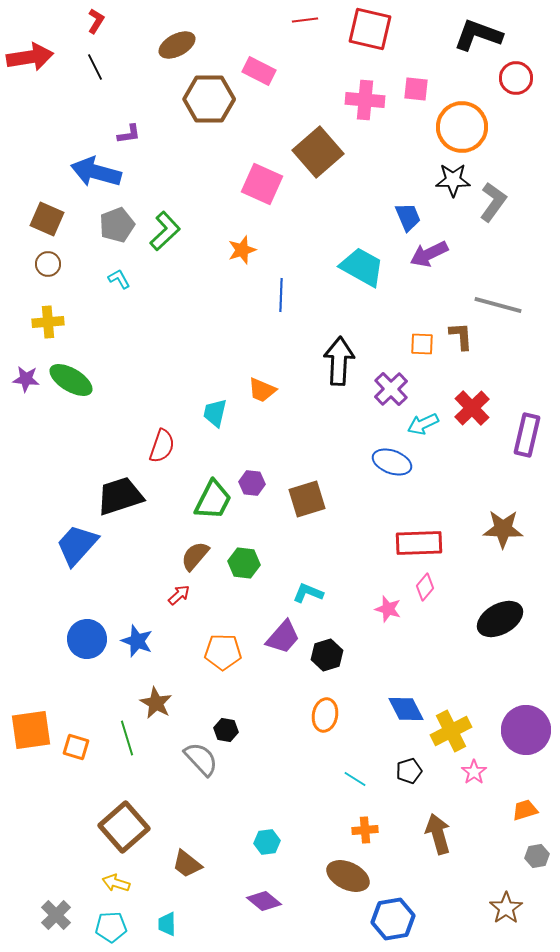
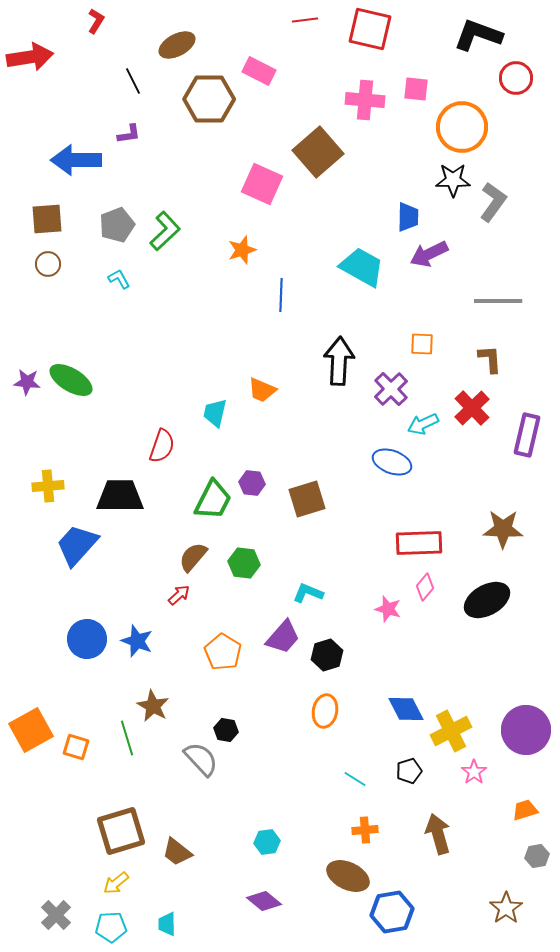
black line at (95, 67): moved 38 px right, 14 px down
blue arrow at (96, 172): moved 20 px left, 12 px up; rotated 15 degrees counterclockwise
blue trapezoid at (408, 217): rotated 24 degrees clockwise
brown square at (47, 219): rotated 28 degrees counterclockwise
gray line at (498, 305): moved 4 px up; rotated 15 degrees counterclockwise
yellow cross at (48, 322): moved 164 px down
brown L-shape at (461, 336): moved 29 px right, 23 px down
purple star at (26, 379): moved 1 px right, 3 px down
black trapezoid at (120, 496): rotated 18 degrees clockwise
brown semicircle at (195, 556): moved 2 px left, 1 px down
black ellipse at (500, 619): moved 13 px left, 19 px up
orange pentagon at (223, 652): rotated 30 degrees clockwise
brown star at (156, 703): moved 3 px left, 3 px down
orange ellipse at (325, 715): moved 4 px up
orange square at (31, 730): rotated 21 degrees counterclockwise
brown square at (124, 827): moved 3 px left, 4 px down; rotated 24 degrees clockwise
brown trapezoid at (187, 864): moved 10 px left, 12 px up
yellow arrow at (116, 883): rotated 56 degrees counterclockwise
blue hexagon at (393, 919): moved 1 px left, 7 px up
